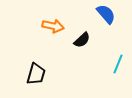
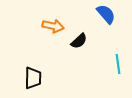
black semicircle: moved 3 px left, 1 px down
cyan line: rotated 30 degrees counterclockwise
black trapezoid: moved 3 px left, 4 px down; rotated 15 degrees counterclockwise
